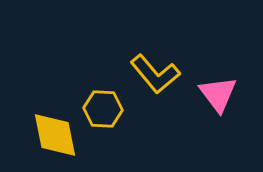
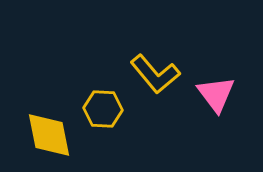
pink triangle: moved 2 px left
yellow diamond: moved 6 px left
